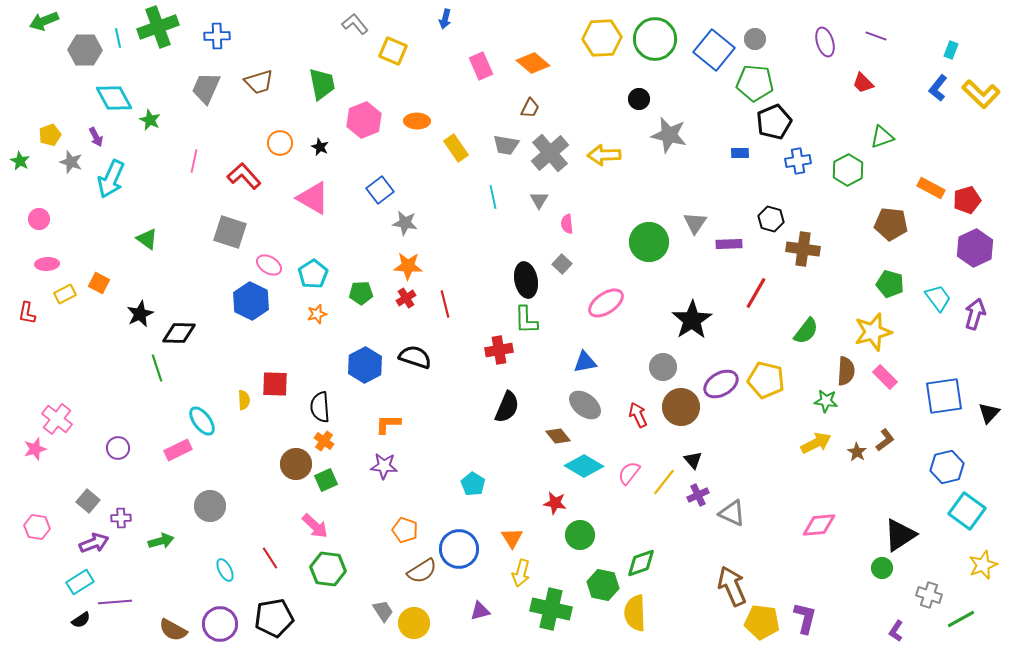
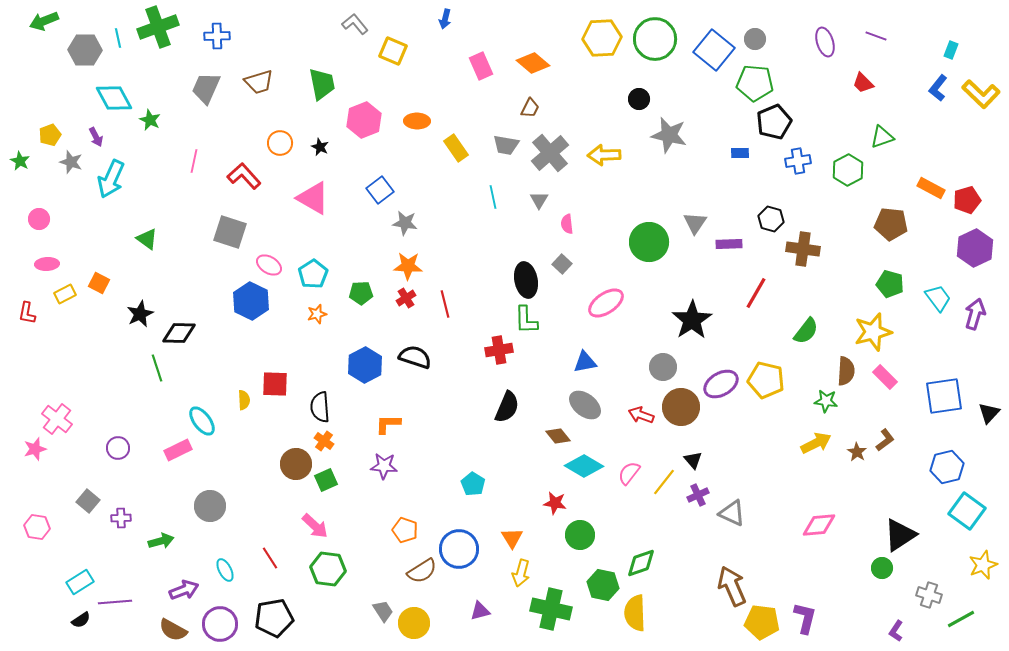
red arrow at (638, 415): moved 3 px right; rotated 45 degrees counterclockwise
purple arrow at (94, 543): moved 90 px right, 47 px down
